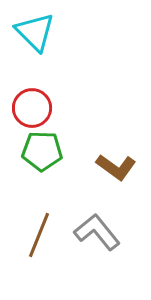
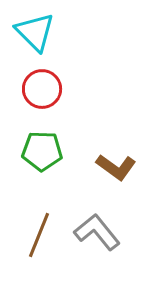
red circle: moved 10 px right, 19 px up
